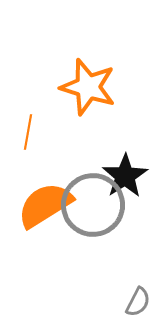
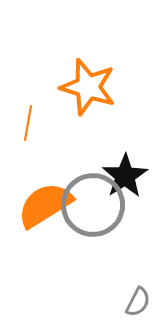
orange line: moved 9 px up
